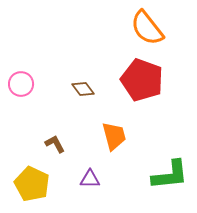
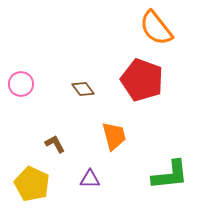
orange semicircle: moved 9 px right
